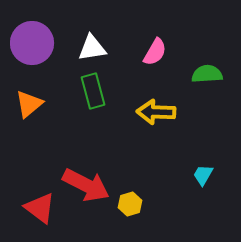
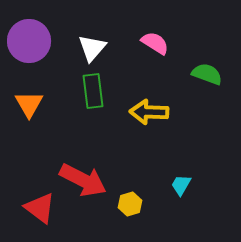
purple circle: moved 3 px left, 2 px up
white triangle: rotated 40 degrees counterclockwise
pink semicircle: moved 9 px up; rotated 88 degrees counterclockwise
green semicircle: rotated 24 degrees clockwise
green rectangle: rotated 8 degrees clockwise
orange triangle: rotated 20 degrees counterclockwise
yellow arrow: moved 7 px left
cyan trapezoid: moved 22 px left, 10 px down
red arrow: moved 3 px left, 5 px up
